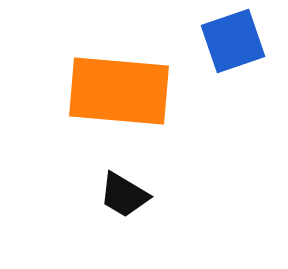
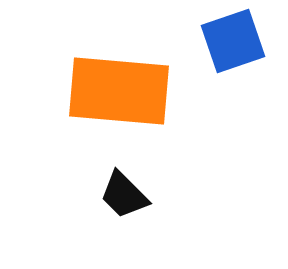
black trapezoid: rotated 14 degrees clockwise
